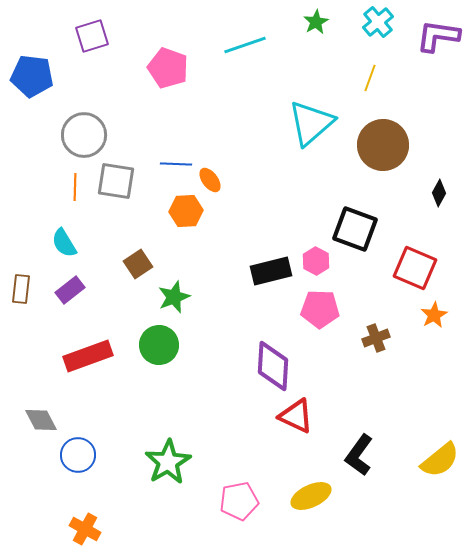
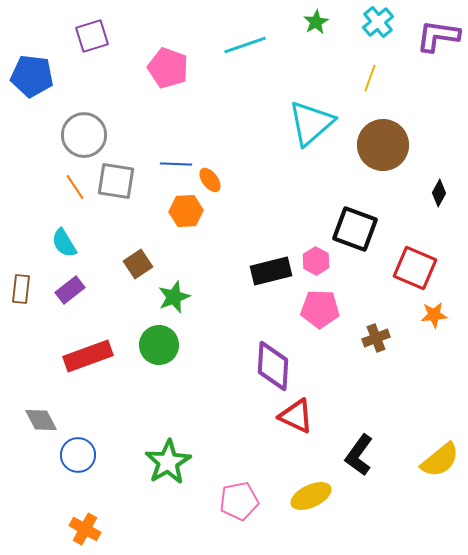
orange line at (75, 187): rotated 36 degrees counterclockwise
orange star at (434, 315): rotated 24 degrees clockwise
